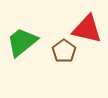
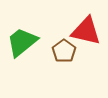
red triangle: moved 1 px left, 2 px down
